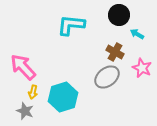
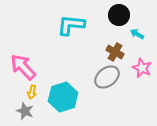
yellow arrow: moved 1 px left
